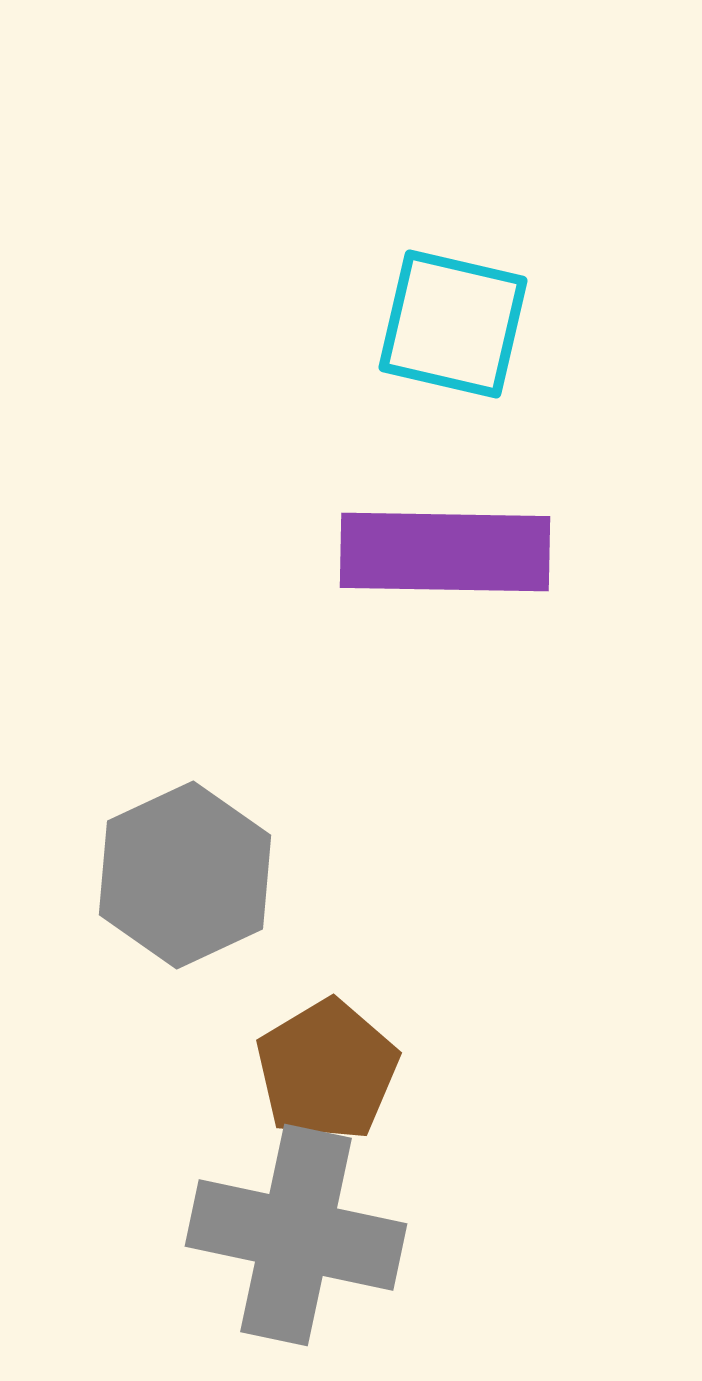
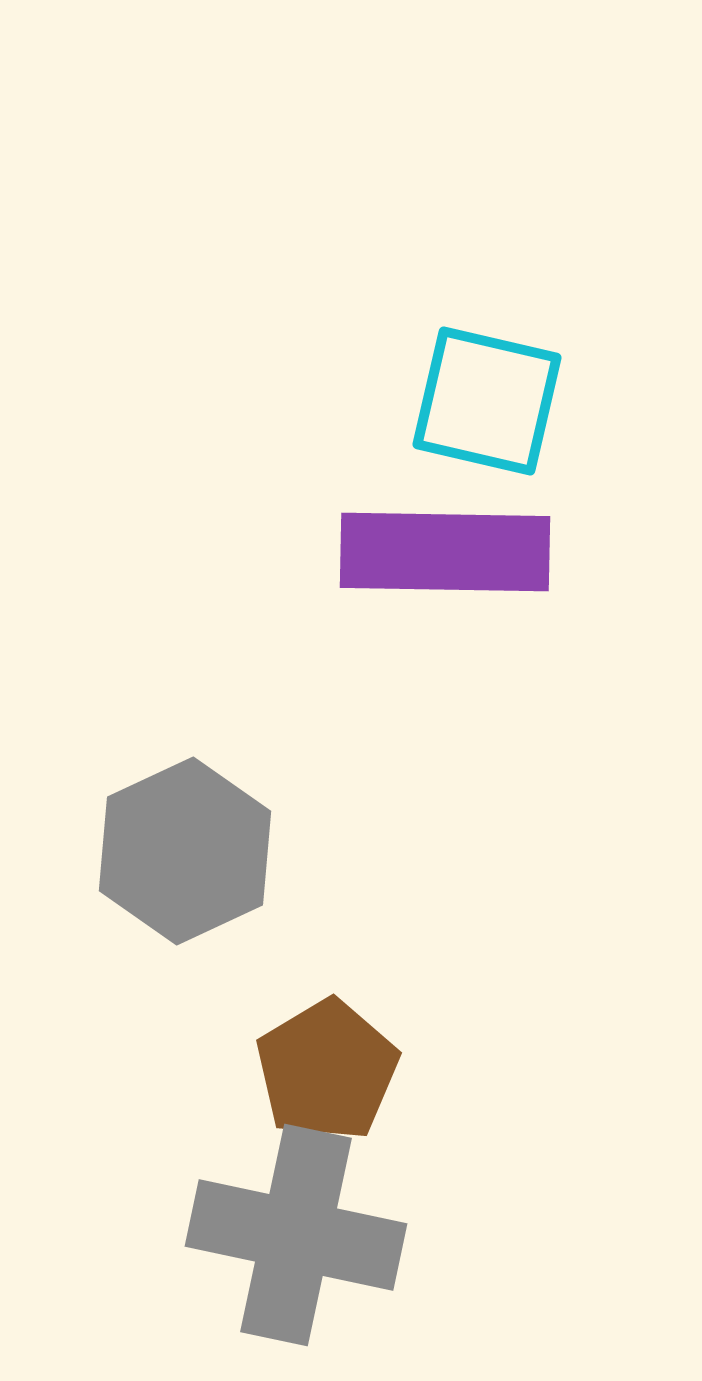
cyan square: moved 34 px right, 77 px down
gray hexagon: moved 24 px up
